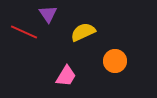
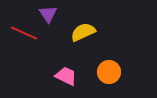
red line: moved 1 px down
orange circle: moved 6 px left, 11 px down
pink trapezoid: rotated 95 degrees counterclockwise
